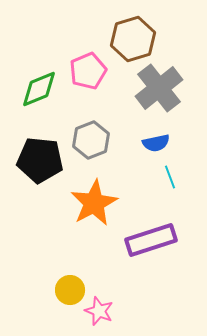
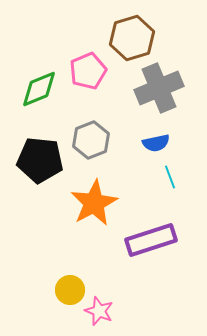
brown hexagon: moved 1 px left, 1 px up
gray cross: rotated 15 degrees clockwise
